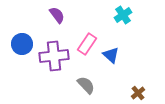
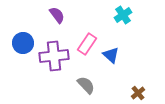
blue circle: moved 1 px right, 1 px up
